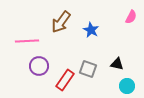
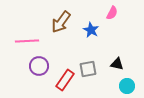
pink semicircle: moved 19 px left, 4 px up
gray square: rotated 30 degrees counterclockwise
